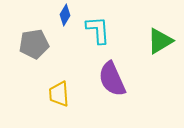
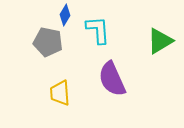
gray pentagon: moved 14 px right, 2 px up; rotated 20 degrees clockwise
yellow trapezoid: moved 1 px right, 1 px up
